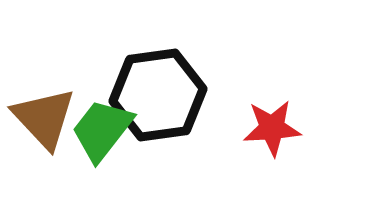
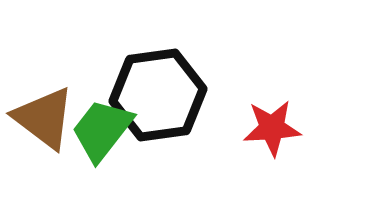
brown triangle: rotated 10 degrees counterclockwise
